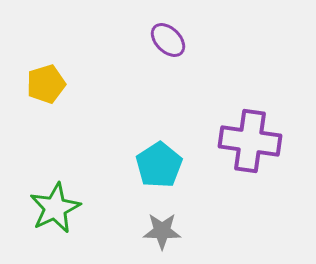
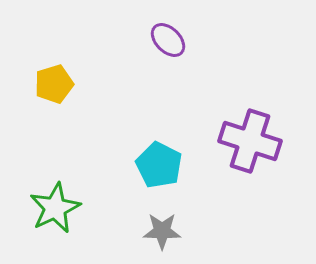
yellow pentagon: moved 8 px right
purple cross: rotated 10 degrees clockwise
cyan pentagon: rotated 12 degrees counterclockwise
